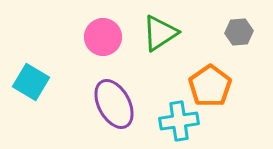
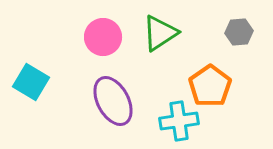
purple ellipse: moved 1 px left, 3 px up
